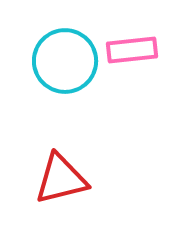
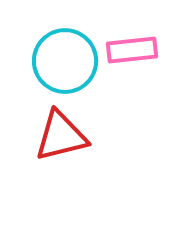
red triangle: moved 43 px up
